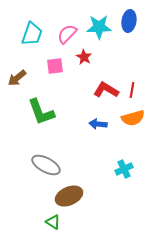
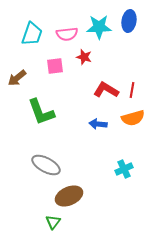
pink semicircle: rotated 140 degrees counterclockwise
red star: rotated 14 degrees counterclockwise
green triangle: rotated 35 degrees clockwise
